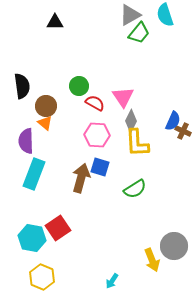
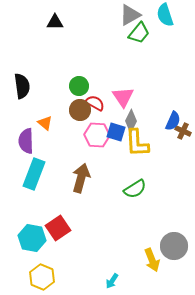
brown circle: moved 34 px right, 4 px down
blue square: moved 16 px right, 35 px up
